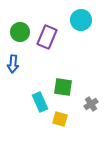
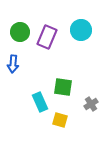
cyan circle: moved 10 px down
yellow square: moved 1 px down
